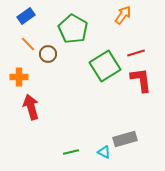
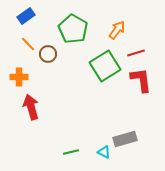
orange arrow: moved 6 px left, 15 px down
